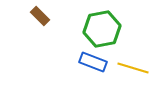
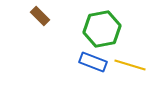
yellow line: moved 3 px left, 3 px up
